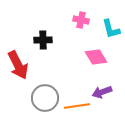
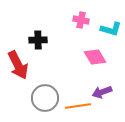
cyan L-shape: rotated 60 degrees counterclockwise
black cross: moved 5 px left
pink diamond: moved 1 px left
orange line: moved 1 px right
